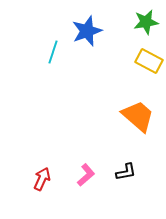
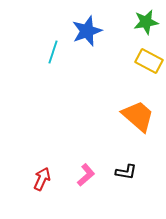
black L-shape: rotated 20 degrees clockwise
